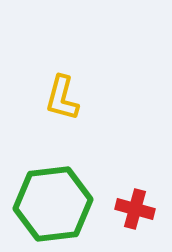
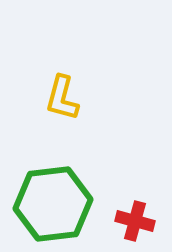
red cross: moved 12 px down
